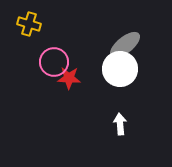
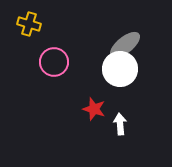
red star: moved 25 px right, 31 px down; rotated 15 degrees clockwise
